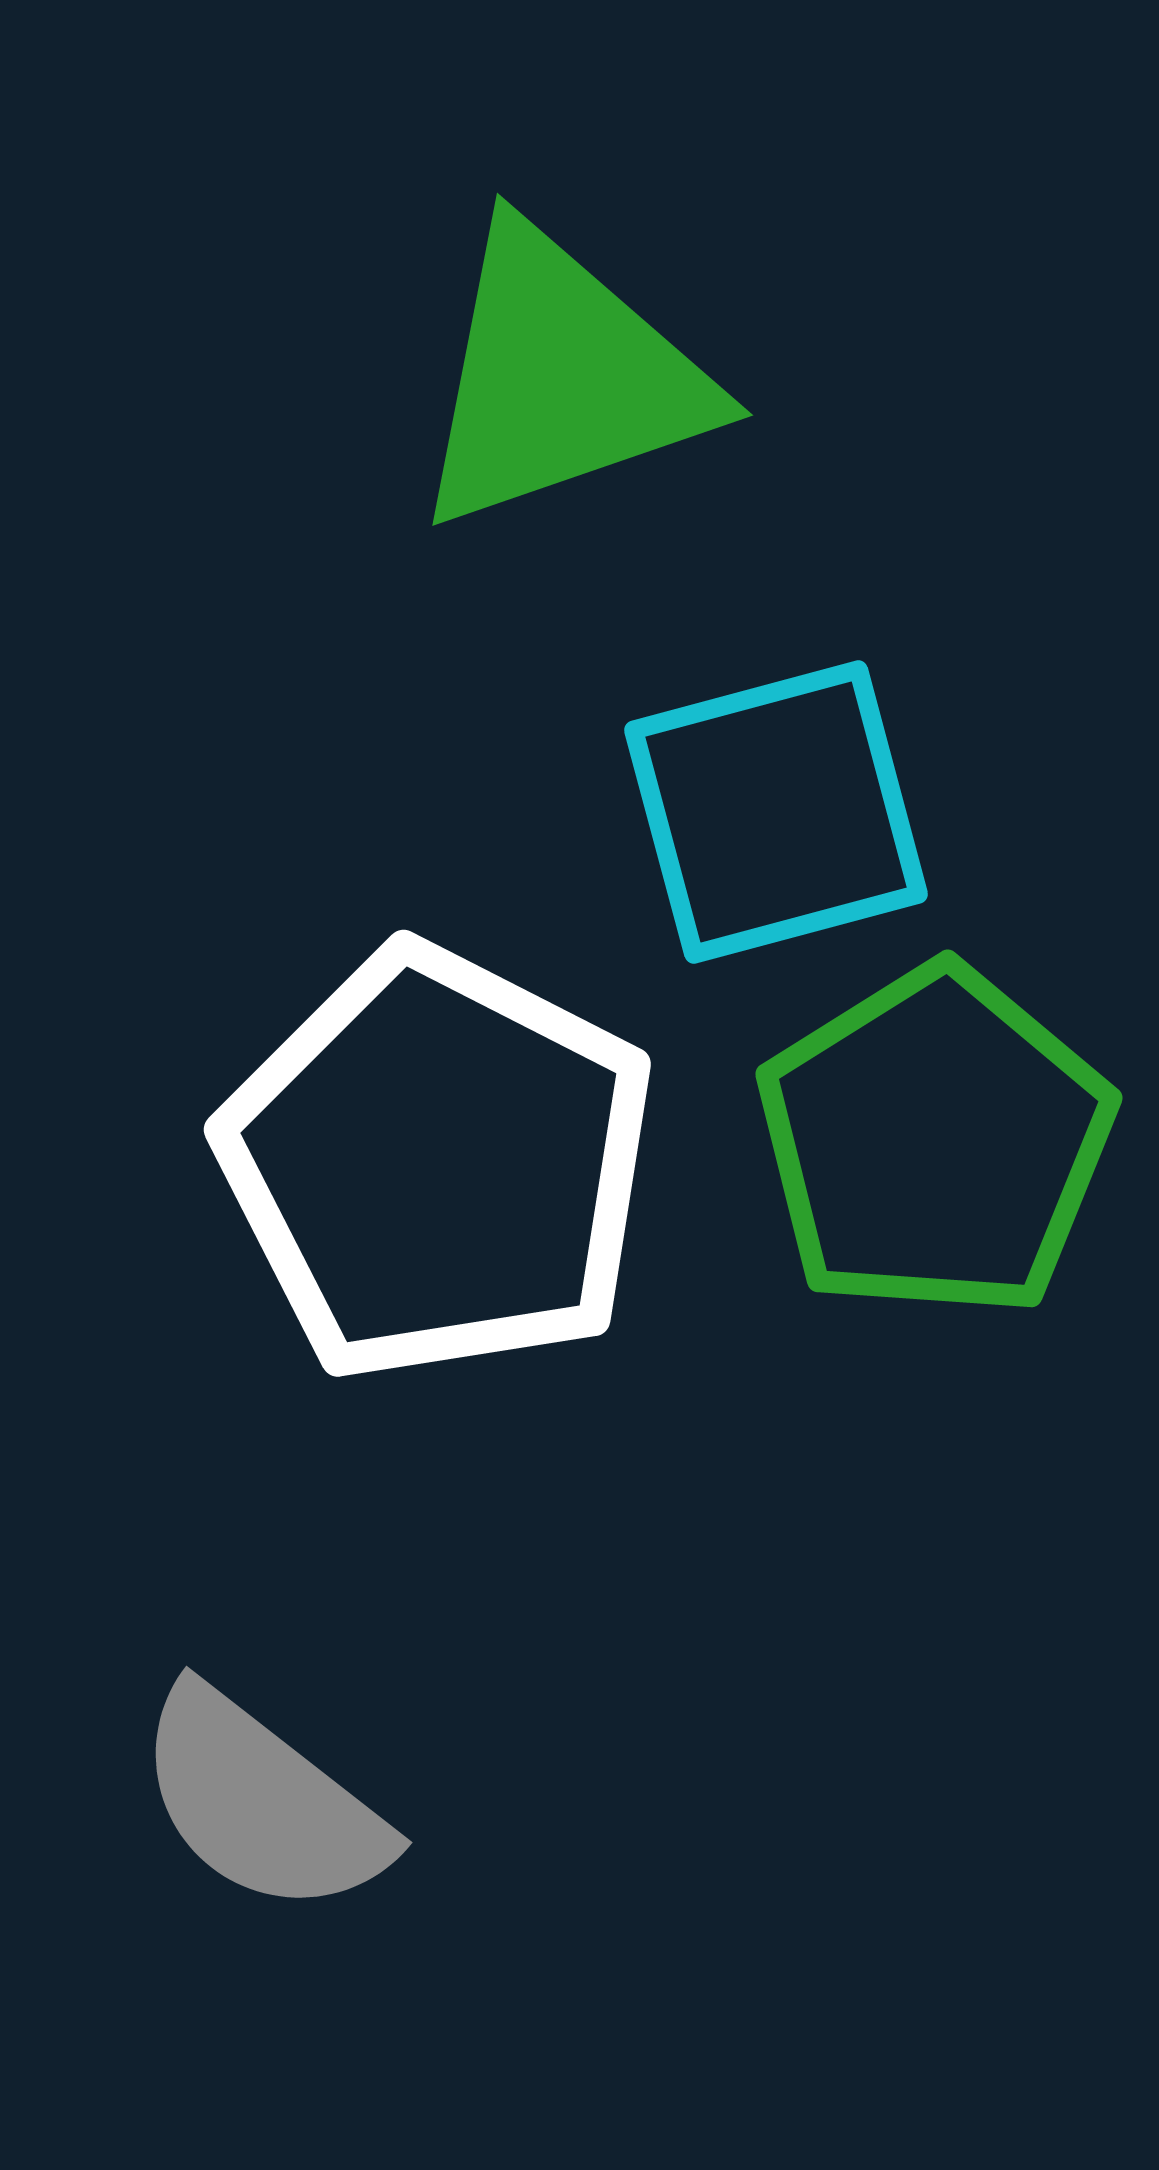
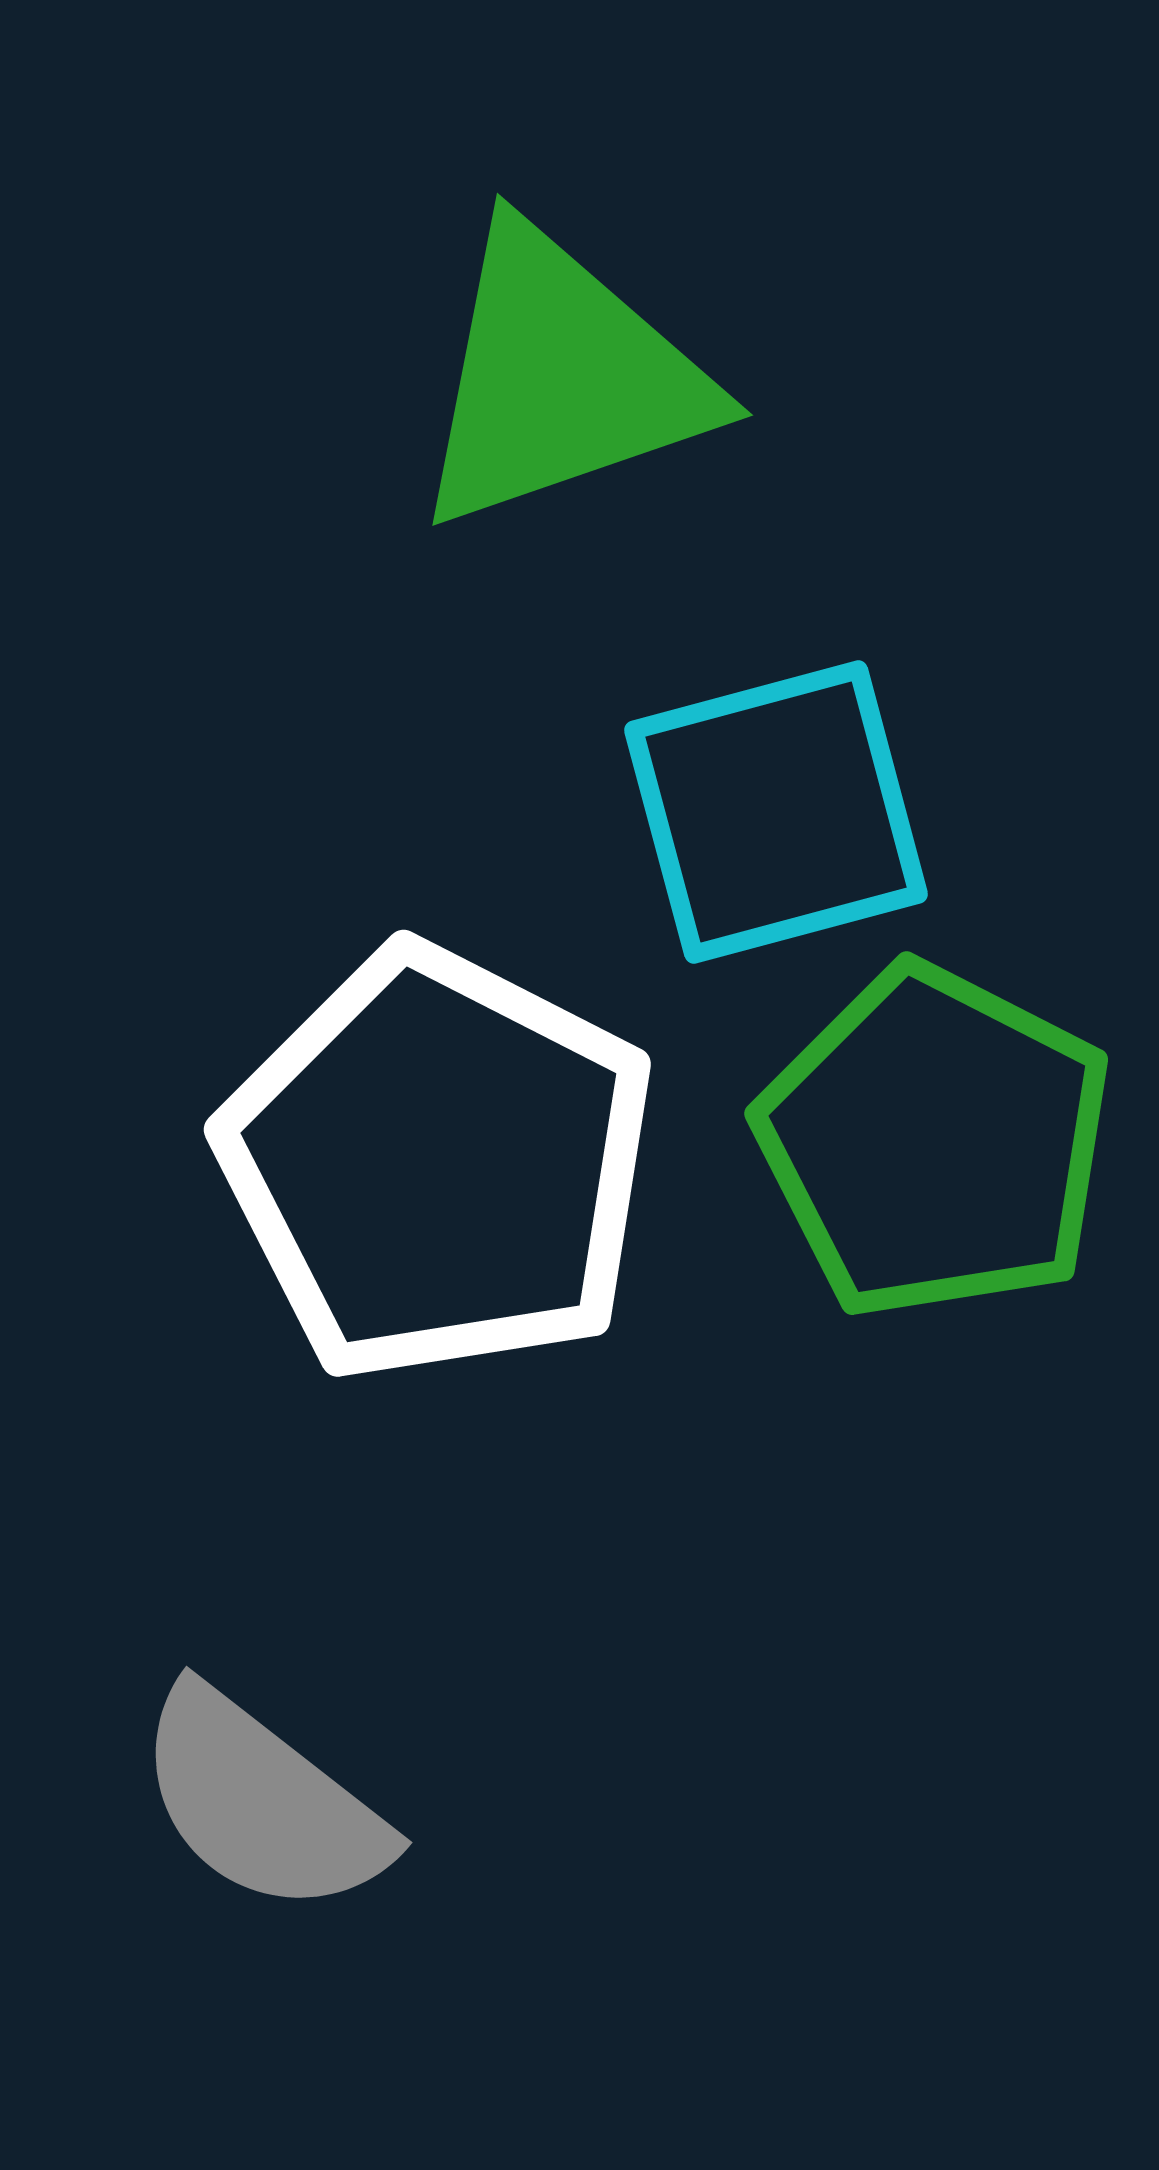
green pentagon: rotated 13 degrees counterclockwise
